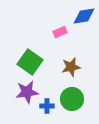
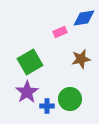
blue diamond: moved 2 px down
green square: rotated 25 degrees clockwise
brown star: moved 10 px right, 8 px up
purple star: rotated 25 degrees counterclockwise
green circle: moved 2 px left
